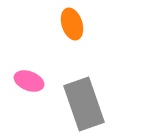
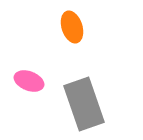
orange ellipse: moved 3 px down
